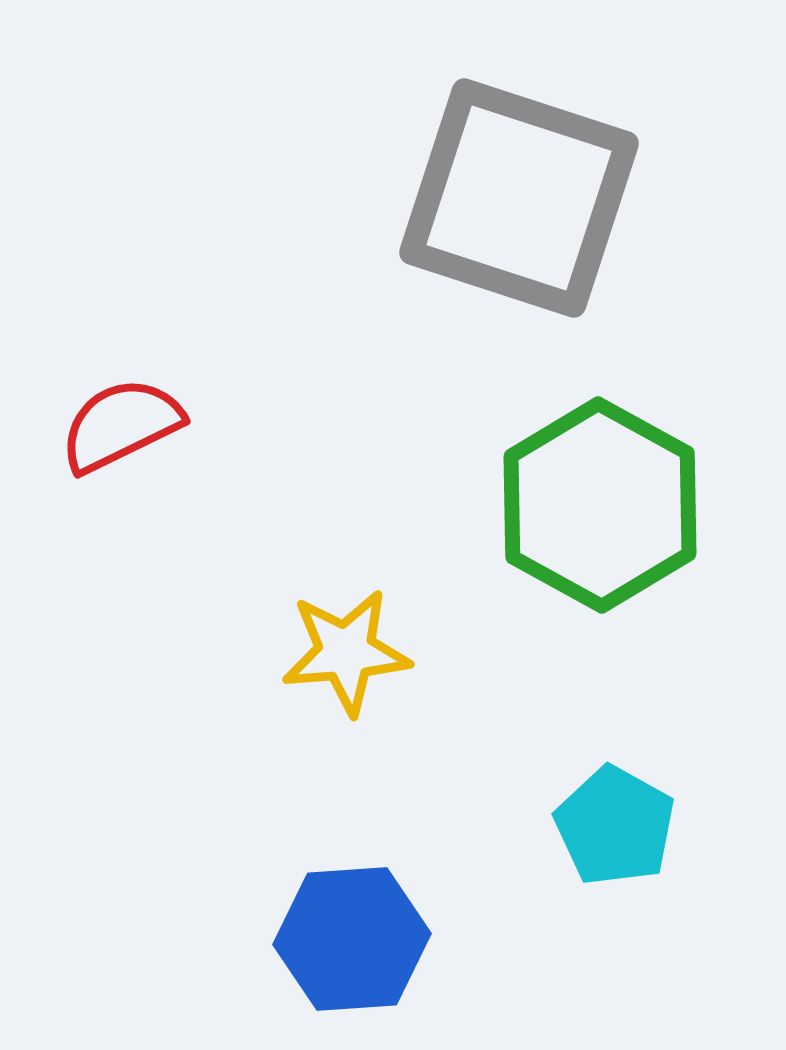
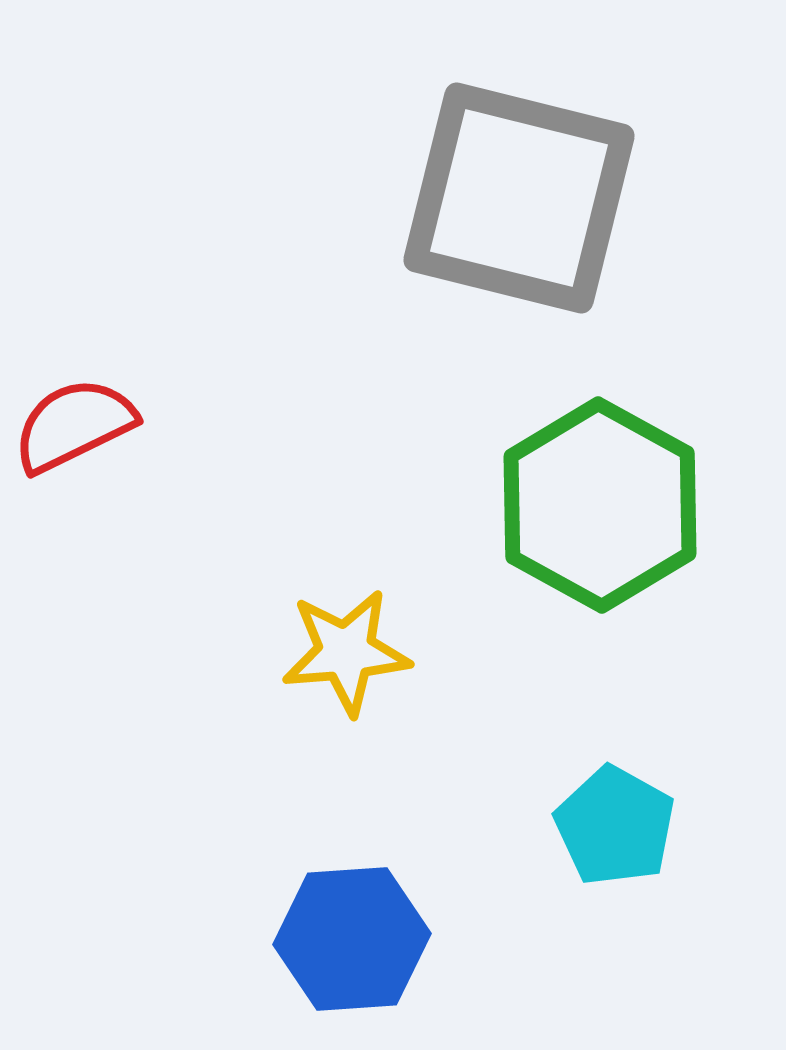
gray square: rotated 4 degrees counterclockwise
red semicircle: moved 47 px left
